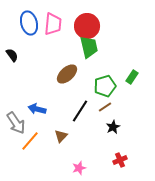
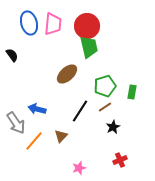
green rectangle: moved 15 px down; rotated 24 degrees counterclockwise
orange line: moved 4 px right
